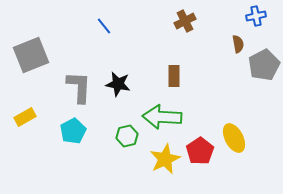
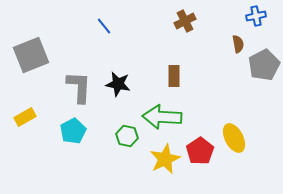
green hexagon: rotated 25 degrees clockwise
